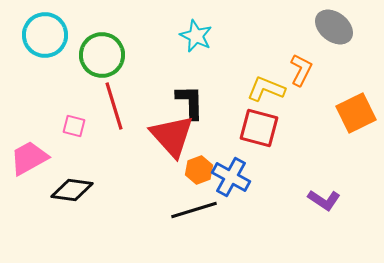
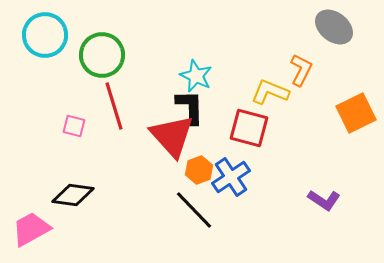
cyan star: moved 40 px down
yellow L-shape: moved 4 px right, 3 px down
black L-shape: moved 5 px down
red square: moved 10 px left
pink trapezoid: moved 2 px right, 71 px down
blue cross: rotated 27 degrees clockwise
black diamond: moved 1 px right, 5 px down
black line: rotated 63 degrees clockwise
